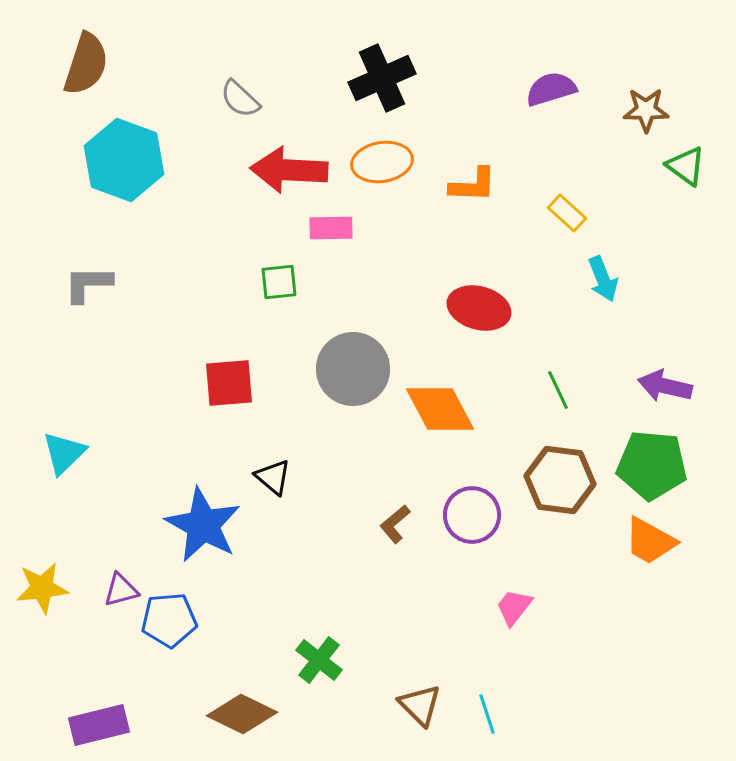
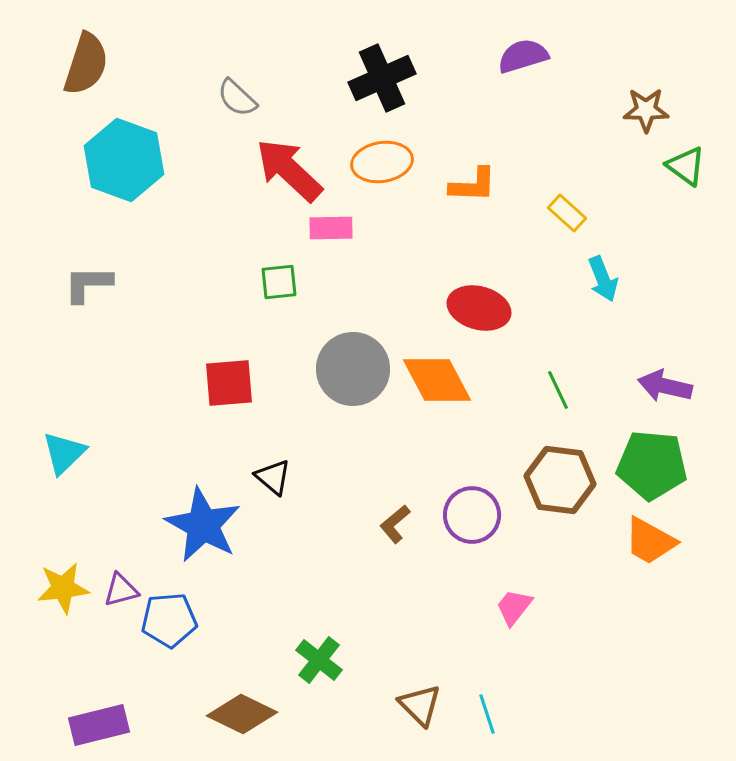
purple semicircle: moved 28 px left, 33 px up
gray semicircle: moved 3 px left, 1 px up
red arrow: rotated 40 degrees clockwise
orange diamond: moved 3 px left, 29 px up
yellow star: moved 21 px right
